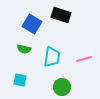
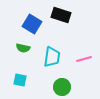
green semicircle: moved 1 px left, 1 px up
